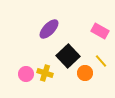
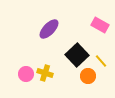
pink rectangle: moved 6 px up
black square: moved 9 px right, 1 px up
orange circle: moved 3 px right, 3 px down
